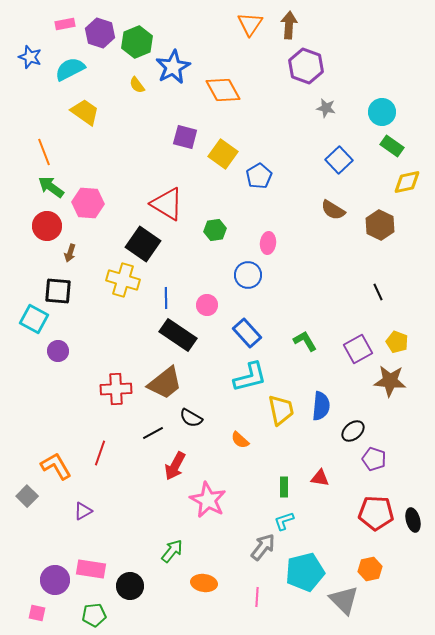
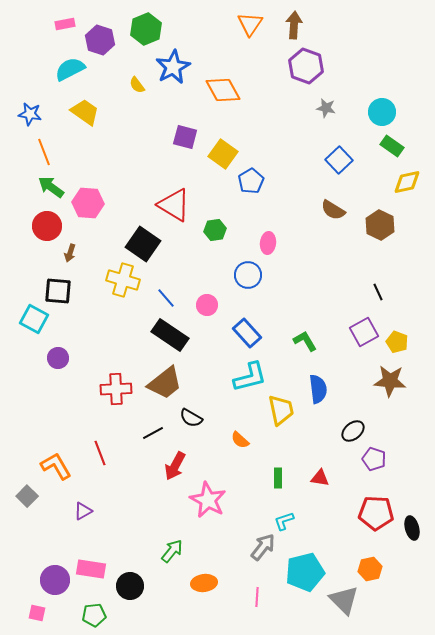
brown arrow at (289, 25): moved 5 px right
purple hexagon at (100, 33): moved 7 px down
green hexagon at (137, 42): moved 9 px right, 13 px up
blue star at (30, 57): moved 57 px down; rotated 10 degrees counterclockwise
blue pentagon at (259, 176): moved 8 px left, 5 px down
red triangle at (167, 204): moved 7 px right, 1 px down
blue line at (166, 298): rotated 40 degrees counterclockwise
black rectangle at (178, 335): moved 8 px left
purple square at (358, 349): moved 6 px right, 17 px up
purple circle at (58, 351): moved 7 px down
blue semicircle at (321, 406): moved 3 px left, 17 px up; rotated 12 degrees counterclockwise
red line at (100, 453): rotated 40 degrees counterclockwise
green rectangle at (284, 487): moved 6 px left, 9 px up
black ellipse at (413, 520): moved 1 px left, 8 px down
orange ellipse at (204, 583): rotated 15 degrees counterclockwise
